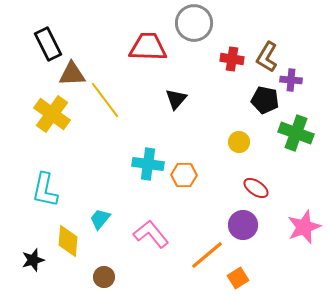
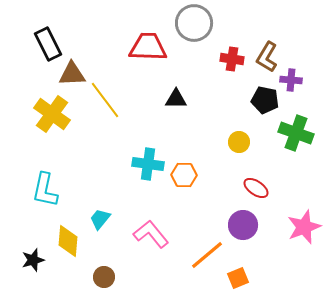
black triangle: rotated 50 degrees clockwise
orange square: rotated 10 degrees clockwise
